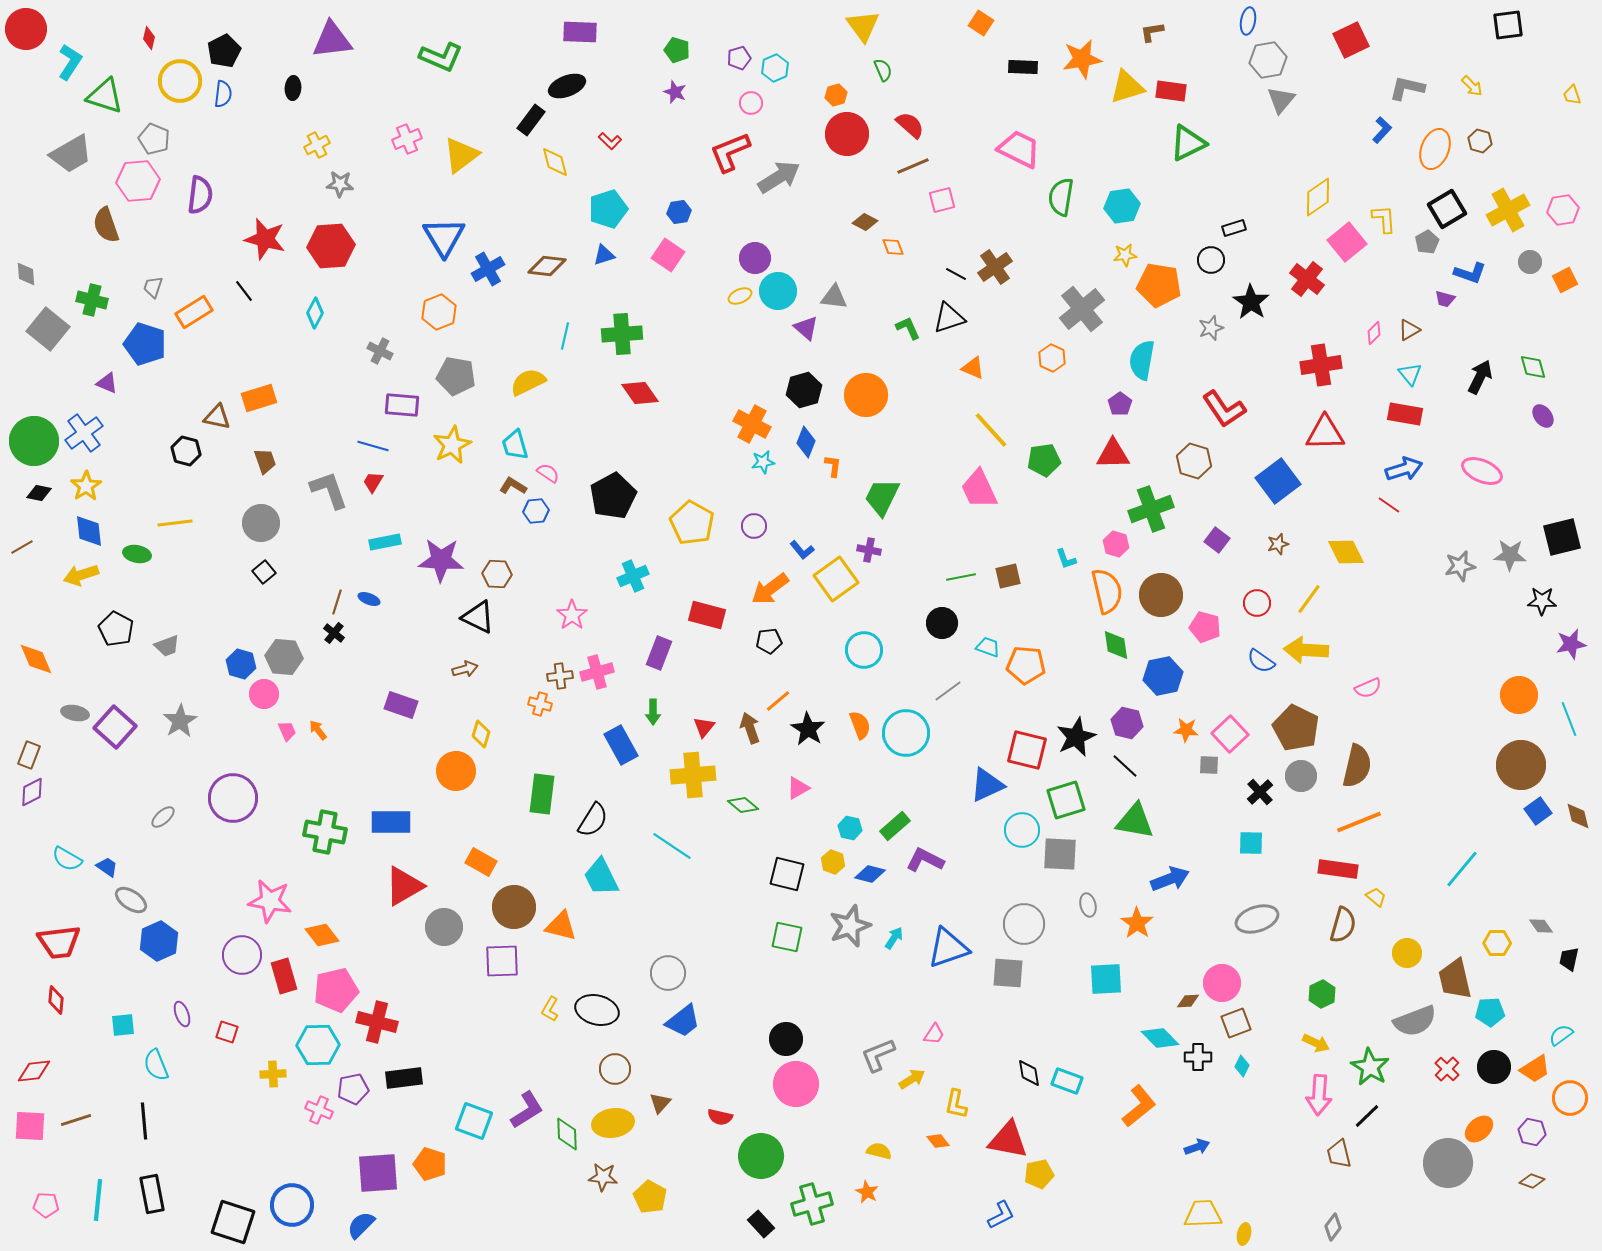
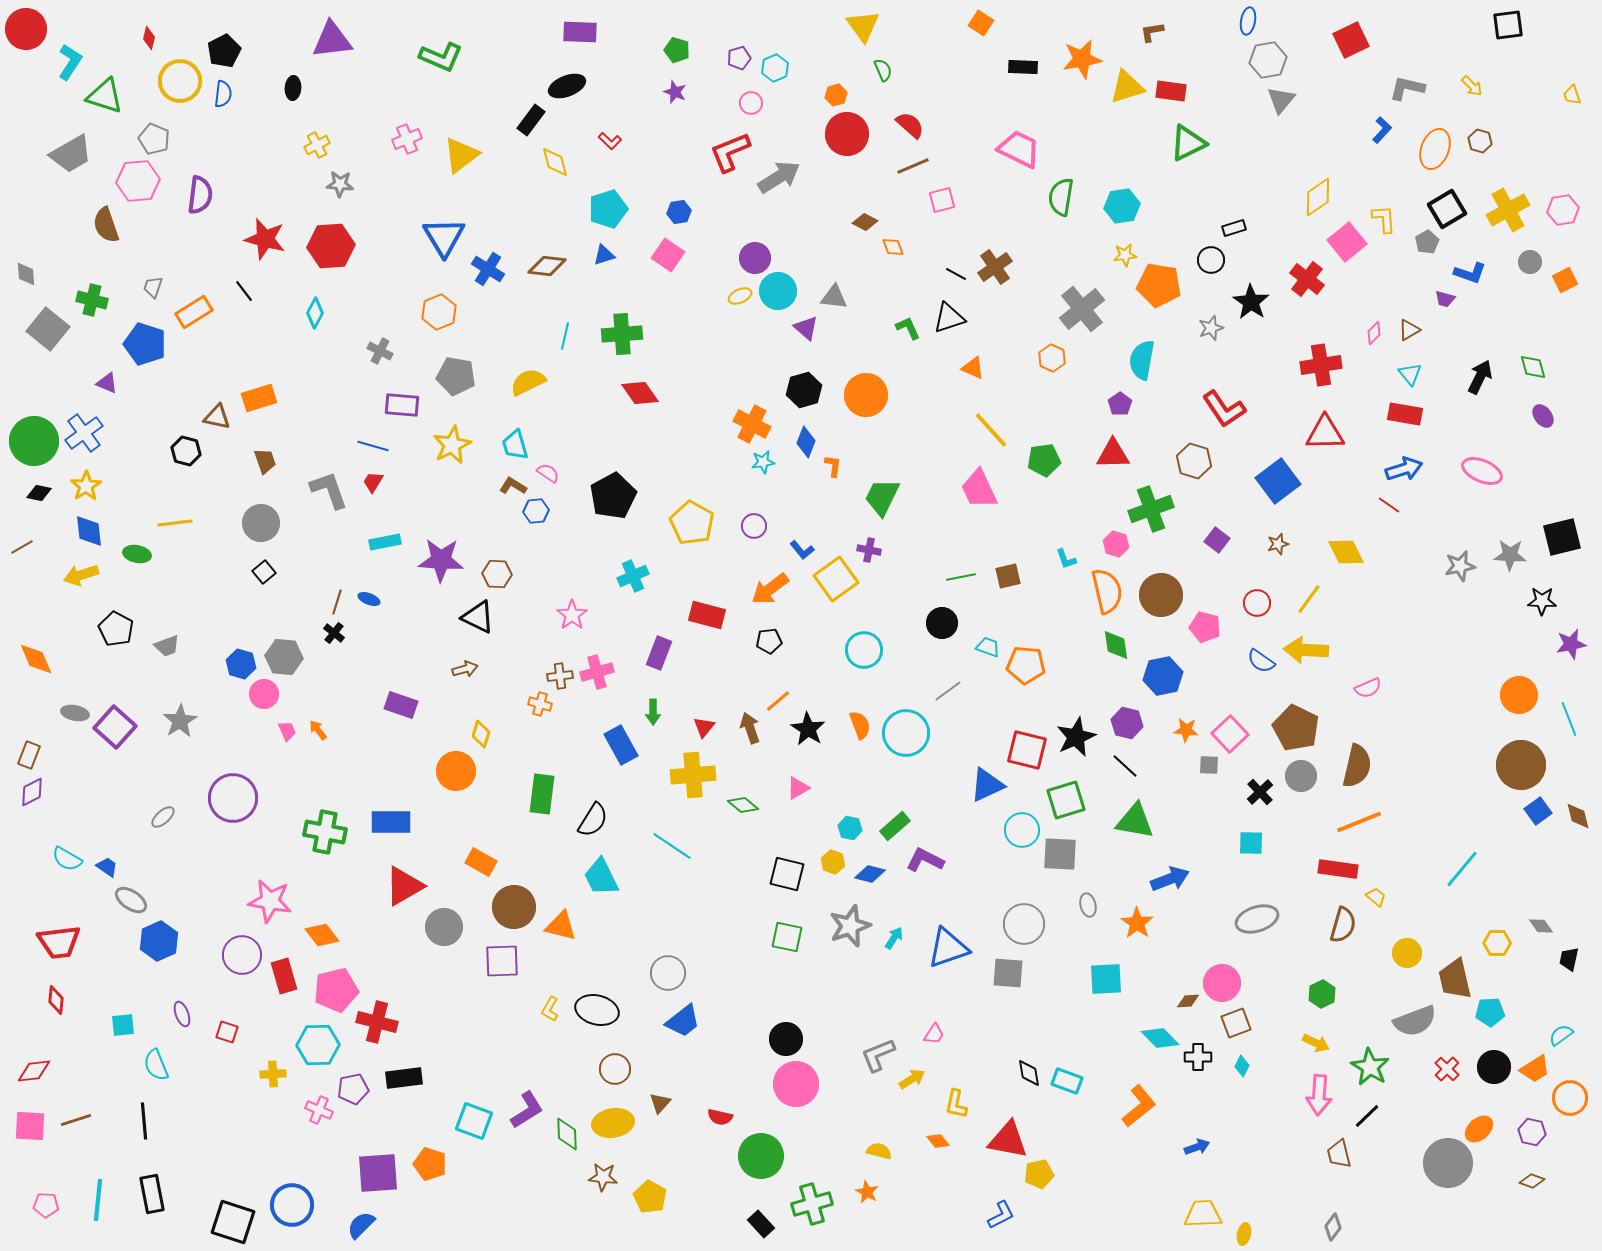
blue cross at (488, 269): rotated 28 degrees counterclockwise
